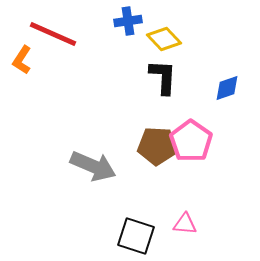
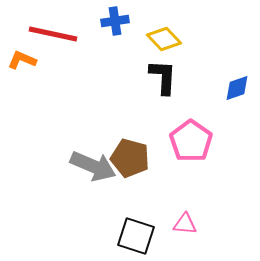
blue cross: moved 13 px left
red line: rotated 12 degrees counterclockwise
orange L-shape: rotated 80 degrees clockwise
blue diamond: moved 10 px right
brown pentagon: moved 27 px left, 12 px down; rotated 12 degrees clockwise
